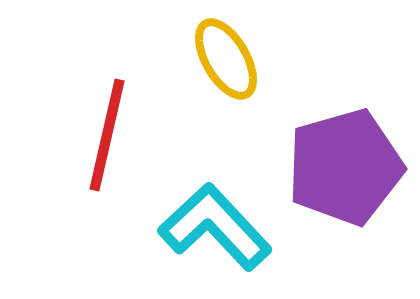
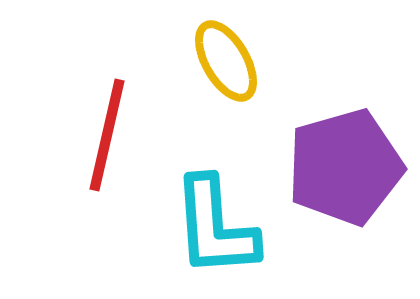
yellow ellipse: moved 2 px down
cyan L-shape: rotated 141 degrees counterclockwise
